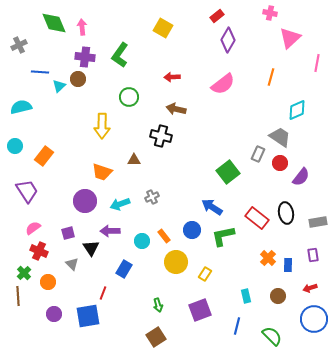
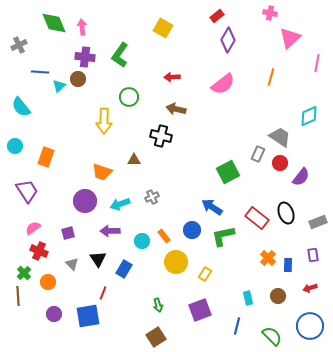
cyan semicircle at (21, 107): rotated 115 degrees counterclockwise
cyan diamond at (297, 110): moved 12 px right, 6 px down
yellow arrow at (102, 126): moved 2 px right, 5 px up
orange rectangle at (44, 156): moved 2 px right, 1 px down; rotated 18 degrees counterclockwise
green square at (228, 172): rotated 10 degrees clockwise
black ellipse at (286, 213): rotated 10 degrees counterclockwise
gray rectangle at (318, 222): rotated 12 degrees counterclockwise
black triangle at (91, 248): moved 7 px right, 11 px down
cyan rectangle at (246, 296): moved 2 px right, 2 px down
blue circle at (314, 319): moved 4 px left, 7 px down
